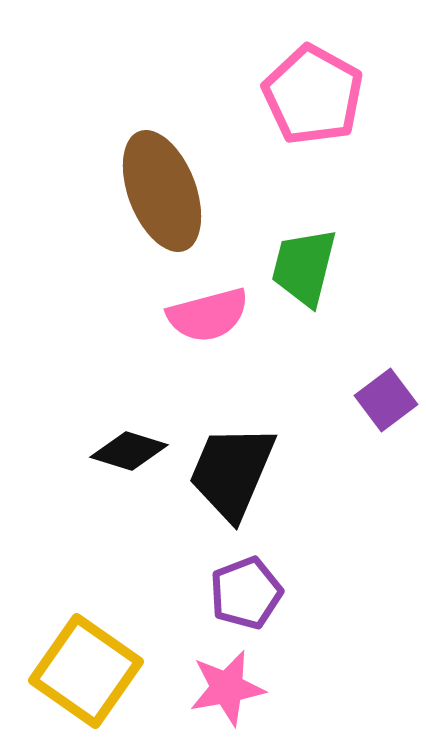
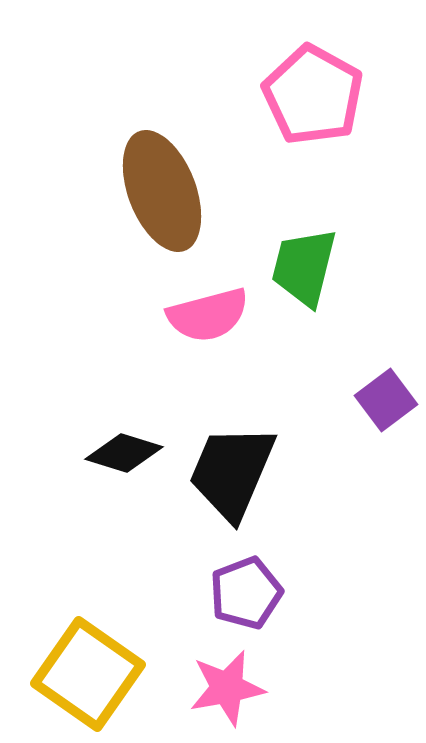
black diamond: moved 5 px left, 2 px down
yellow square: moved 2 px right, 3 px down
